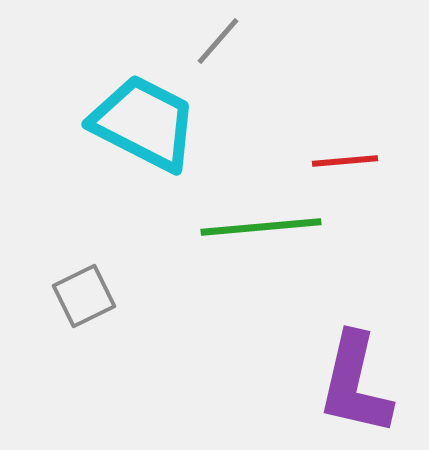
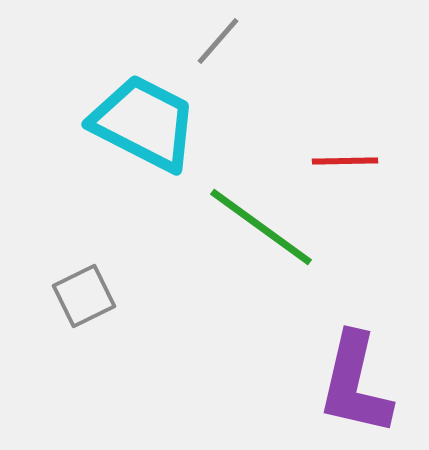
red line: rotated 4 degrees clockwise
green line: rotated 41 degrees clockwise
